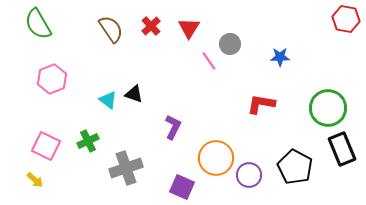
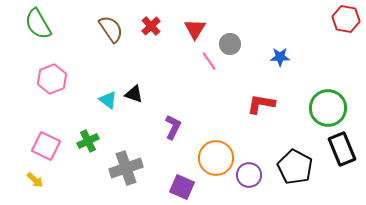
red triangle: moved 6 px right, 1 px down
